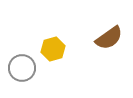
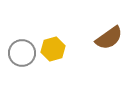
gray circle: moved 15 px up
